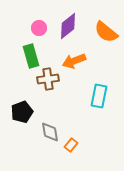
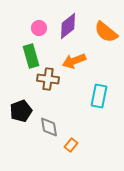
brown cross: rotated 15 degrees clockwise
black pentagon: moved 1 px left, 1 px up
gray diamond: moved 1 px left, 5 px up
